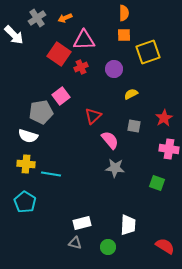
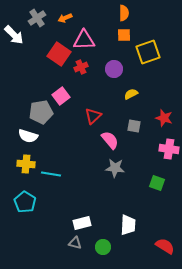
red star: rotated 24 degrees counterclockwise
green circle: moved 5 px left
